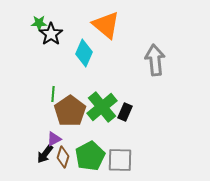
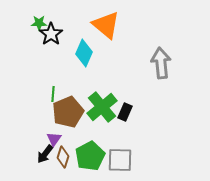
gray arrow: moved 6 px right, 3 px down
brown pentagon: moved 2 px left, 1 px down; rotated 12 degrees clockwise
purple triangle: rotated 28 degrees counterclockwise
